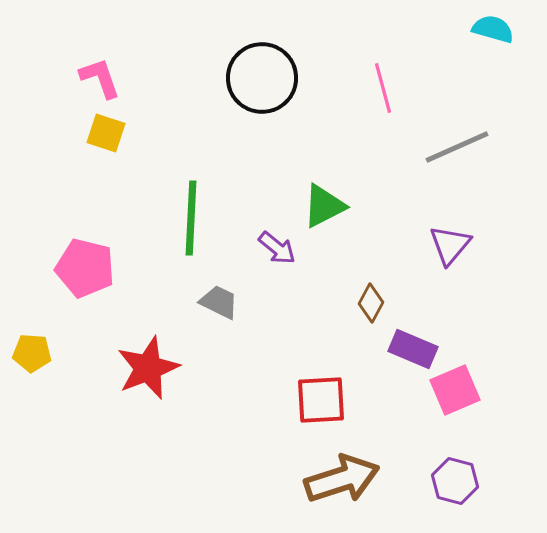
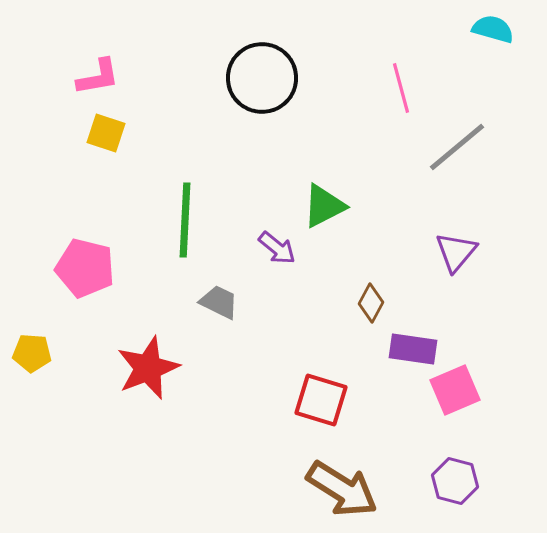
pink L-shape: moved 2 px left, 1 px up; rotated 99 degrees clockwise
pink line: moved 18 px right
gray line: rotated 16 degrees counterclockwise
green line: moved 6 px left, 2 px down
purple triangle: moved 6 px right, 7 px down
purple rectangle: rotated 15 degrees counterclockwise
red square: rotated 20 degrees clockwise
brown arrow: moved 10 px down; rotated 50 degrees clockwise
